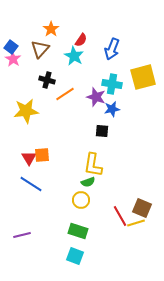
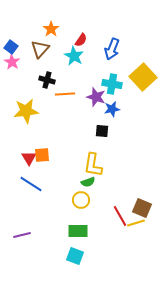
pink star: moved 1 px left, 3 px down
yellow square: rotated 28 degrees counterclockwise
orange line: rotated 30 degrees clockwise
green rectangle: rotated 18 degrees counterclockwise
